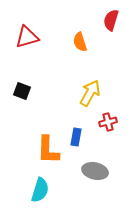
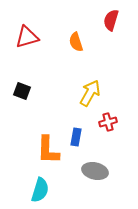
orange semicircle: moved 4 px left
